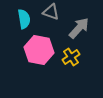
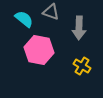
cyan semicircle: rotated 42 degrees counterclockwise
gray arrow: rotated 140 degrees clockwise
yellow cross: moved 11 px right, 9 px down; rotated 24 degrees counterclockwise
